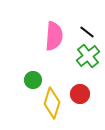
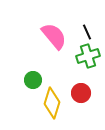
black line: rotated 28 degrees clockwise
pink semicircle: rotated 44 degrees counterclockwise
green cross: rotated 20 degrees clockwise
red circle: moved 1 px right, 1 px up
